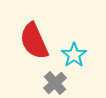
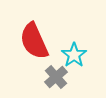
gray cross: moved 1 px right, 6 px up
